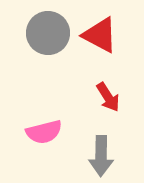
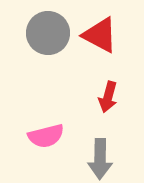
red arrow: rotated 48 degrees clockwise
pink semicircle: moved 2 px right, 4 px down
gray arrow: moved 1 px left, 3 px down
